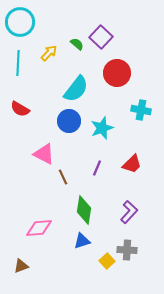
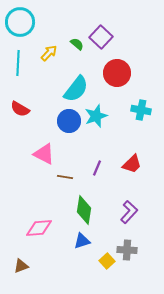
cyan star: moved 6 px left, 12 px up
brown line: moved 2 px right; rotated 56 degrees counterclockwise
